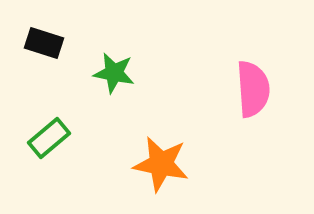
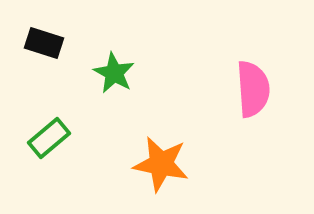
green star: rotated 18 degrees clockwise
